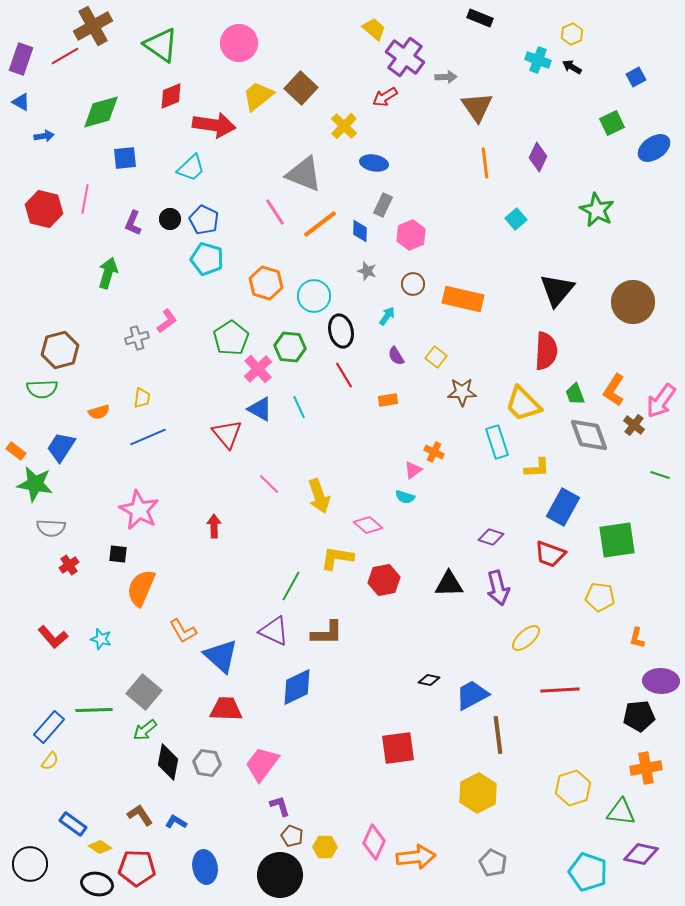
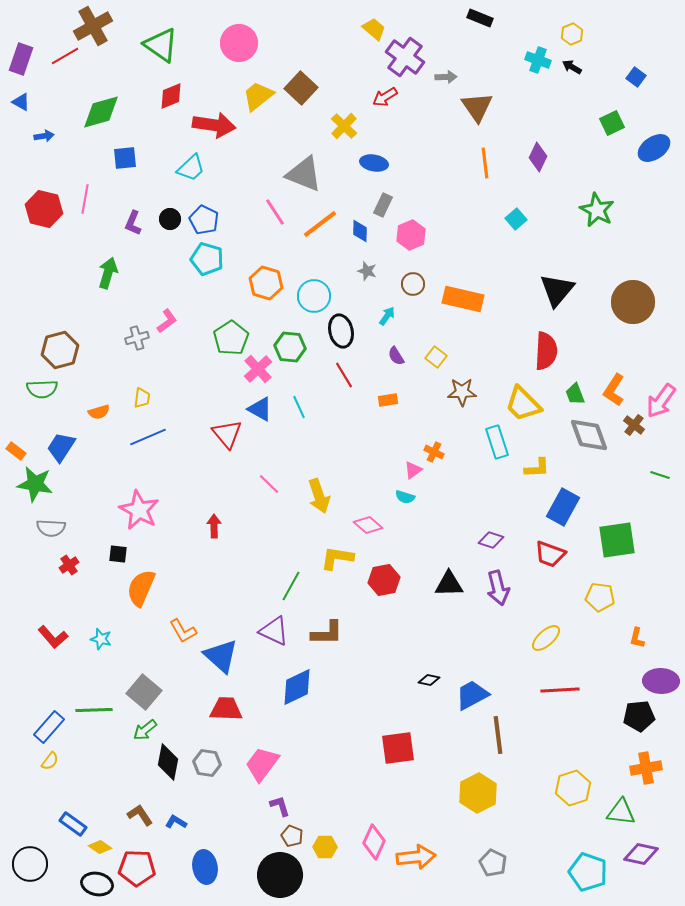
blue square at (636, 77): rotated 24 degrees counterclockwise
purple diamond at (491, 537): moved 3 px down
yellow ellipse at (526, 638): moved 20 px right
